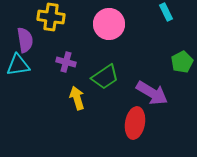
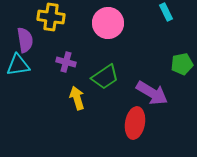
pink circle: moved 1 px left, 1 px up
green pentagon: moved 2 px down; rotated 15 degrees clockwise
